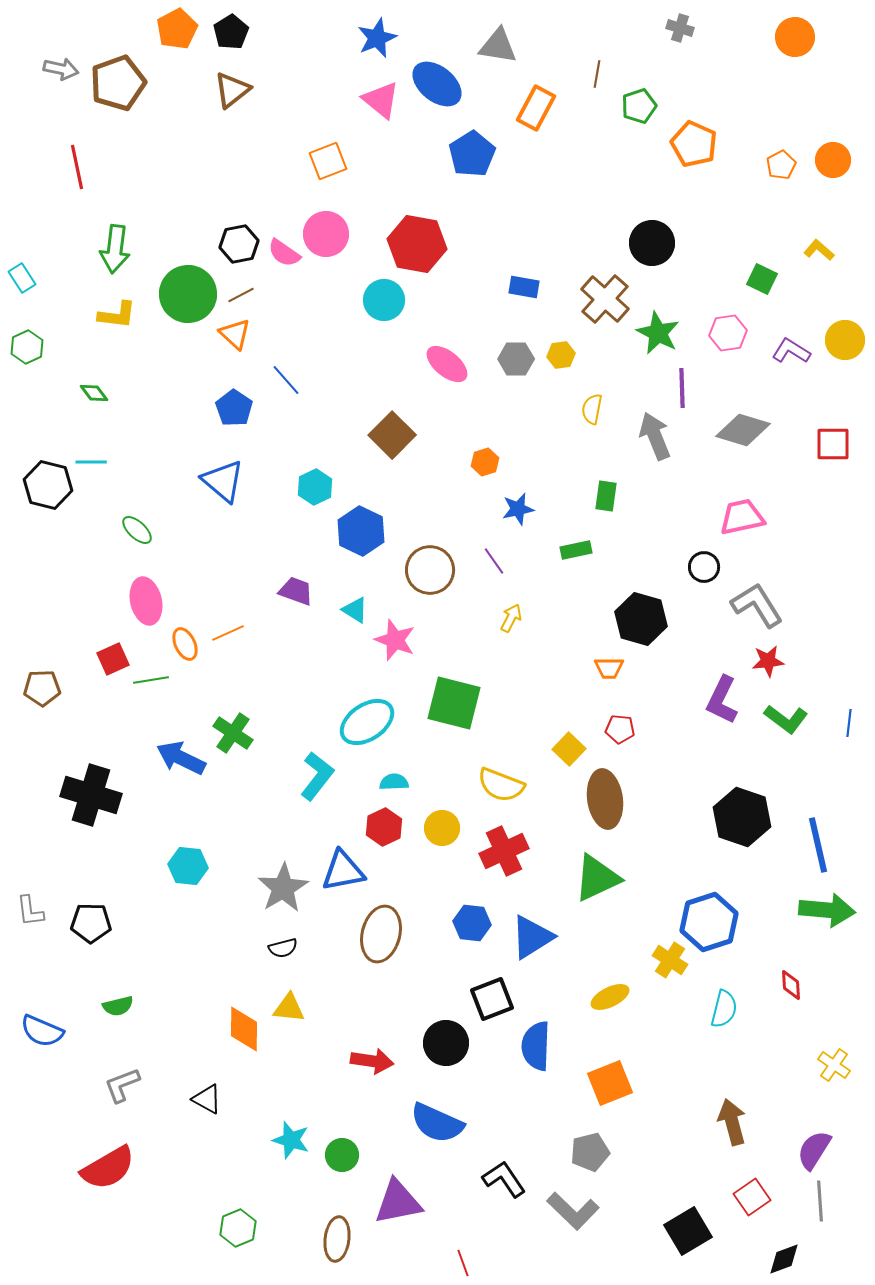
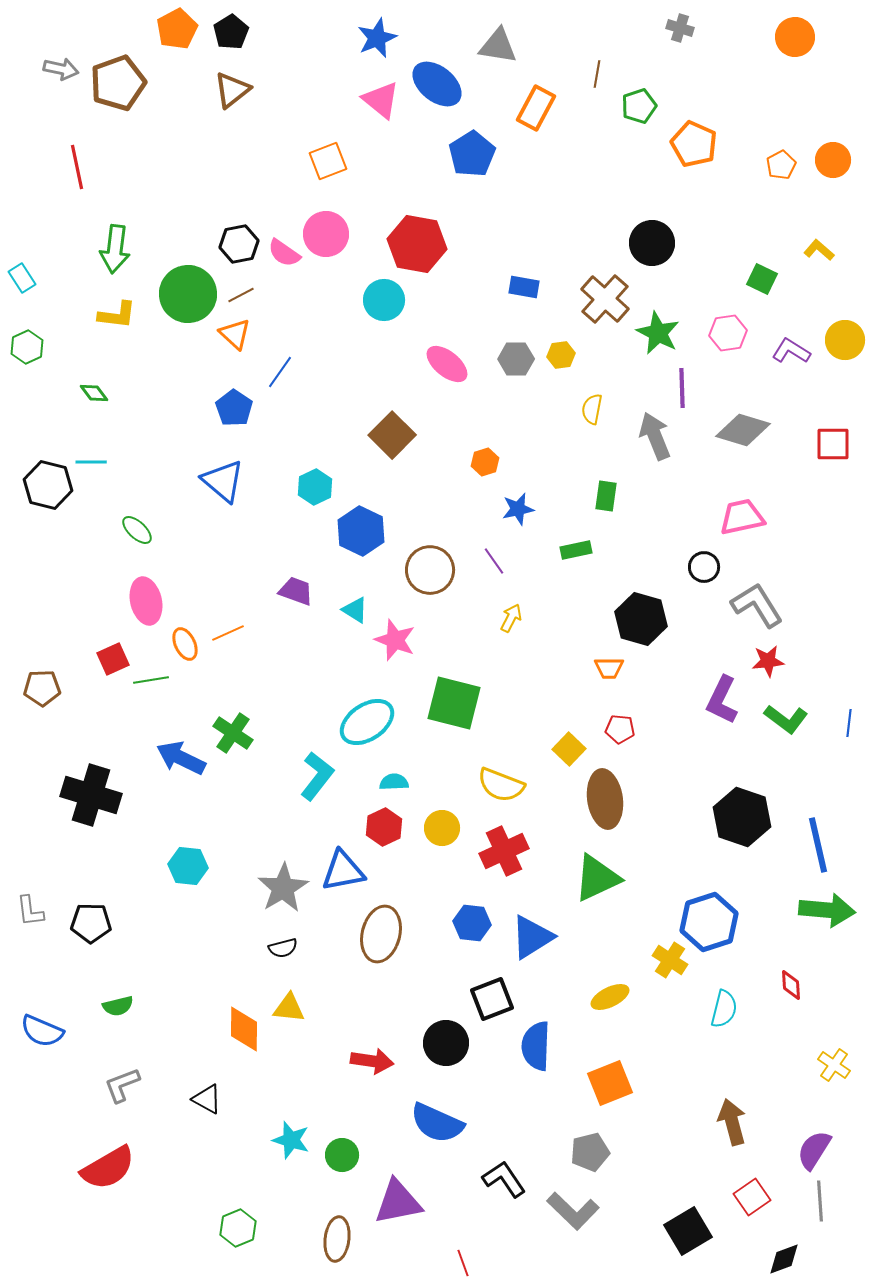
blue line at (286, 380): moved 6 px left, 8 px up; rotated 76 degrees clockwise
